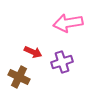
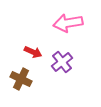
purple cross: rotated 20 degrees counterclockwise
brown cross: moved 2 px right, 2 px down
